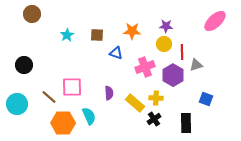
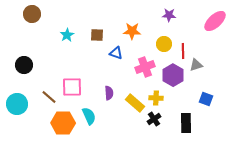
purple star: moved 3 px right, 11 px up
red line: moved 1 px right, 1 px up
